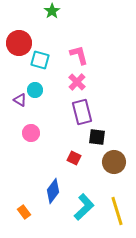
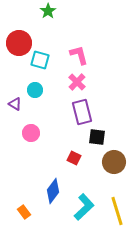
green star: moved 4 px left
purple triangle: moved 5 px left, 4 px down
